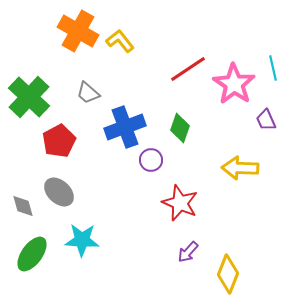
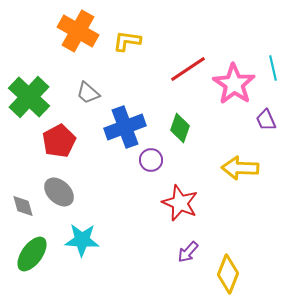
yellow L-shape: moved 7 px right; rotated 44 degrees counterclockwise
